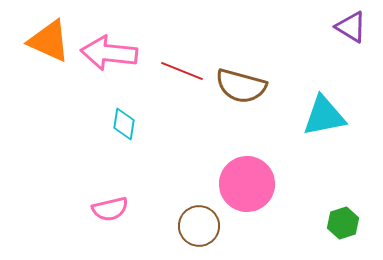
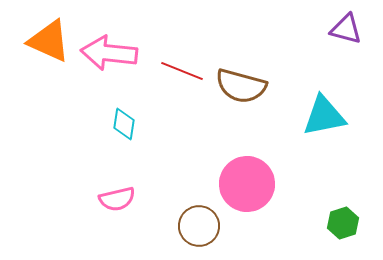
purple triangle: moved 5 px left, 2 px down; rotated 16 degrees counterclockwise
pink semicircle: moved 7 px right, 10 px up
